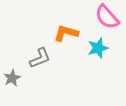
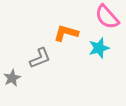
cyan star: moved 1 px right
